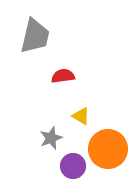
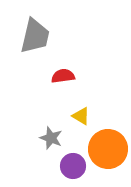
gray star: rotated 30 degrees counterclockwise
